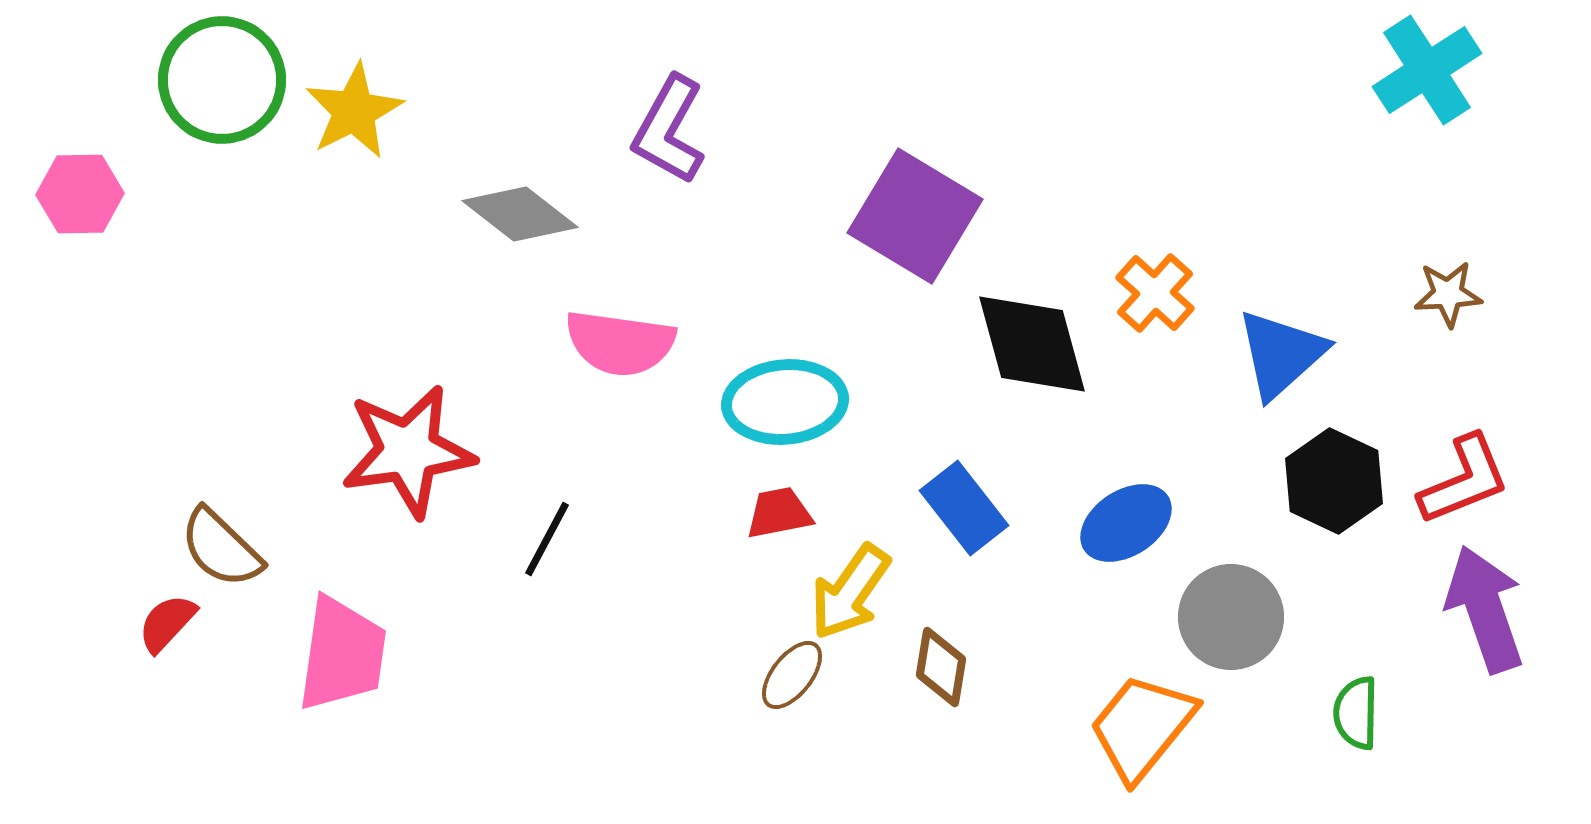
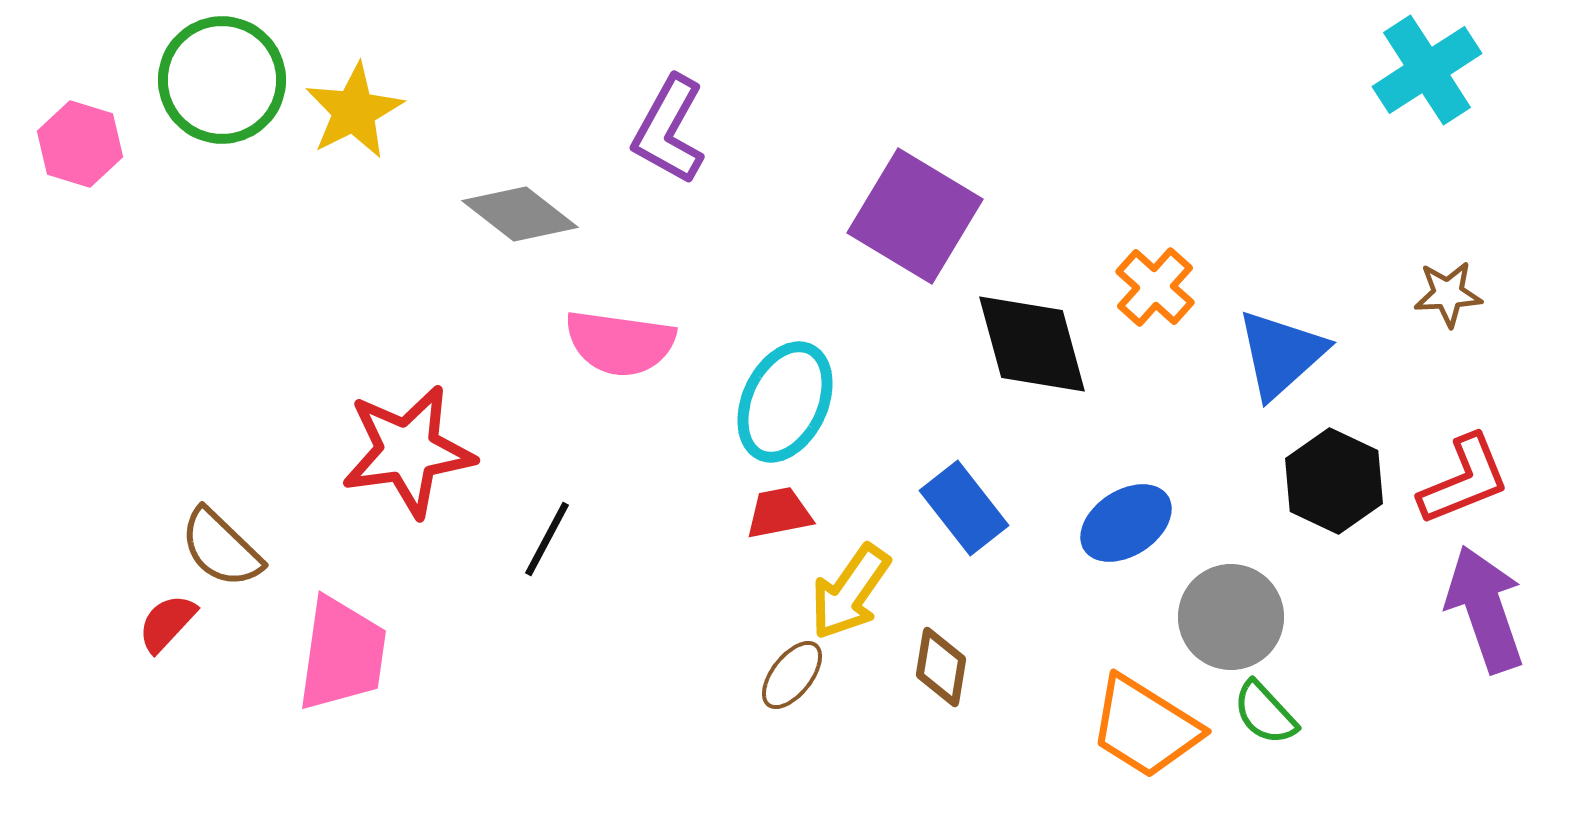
pink hexagon: moved 50 px up; rotated 18 degrees clockwise
orange cross: moved 6 px up
cyan ellipse: rotated 60 degrees counterclockwise
green semicircle: moved 91 px left; rotated 44 degrees counterclockwise
orange trapezoid: moved 3 px right; rotated 97 degrees counterclockwise
